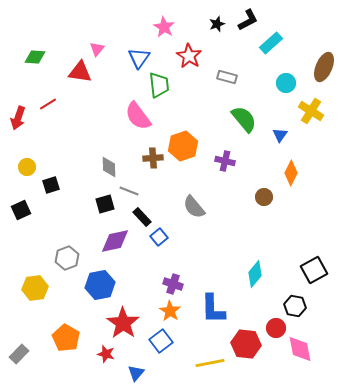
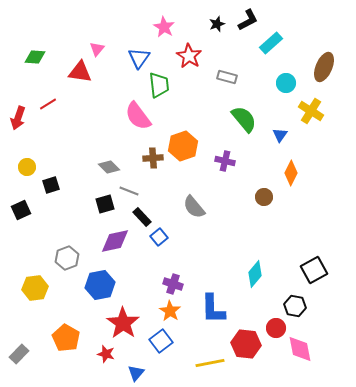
gray diamond at (109, 167): rotated 45 degrees counterclockwise
